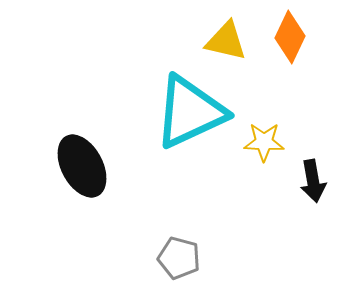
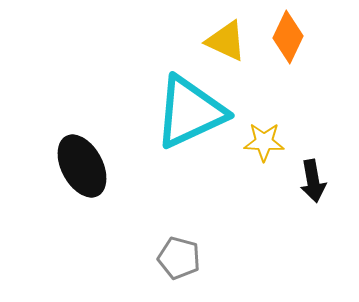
orange diamond: moved 2 px left
yellow triangle: rotated 12 degrees clockwise
